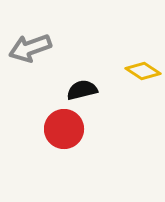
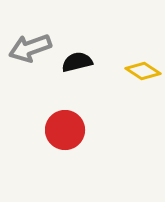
black semicircle: moved 5 px left, 28 px up
red circle: moved 1 px right, 1 px down
